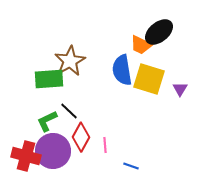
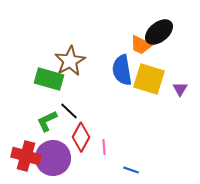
green rectangle: rotated 20 degrees clockwise
pink line: moved 1 px left, 2 px down
purple circle: moved 7 px down
blue line: moved 4 px down
